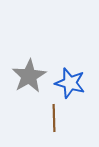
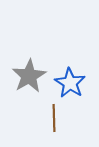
blue star: rotated 16 degrees clockwise
